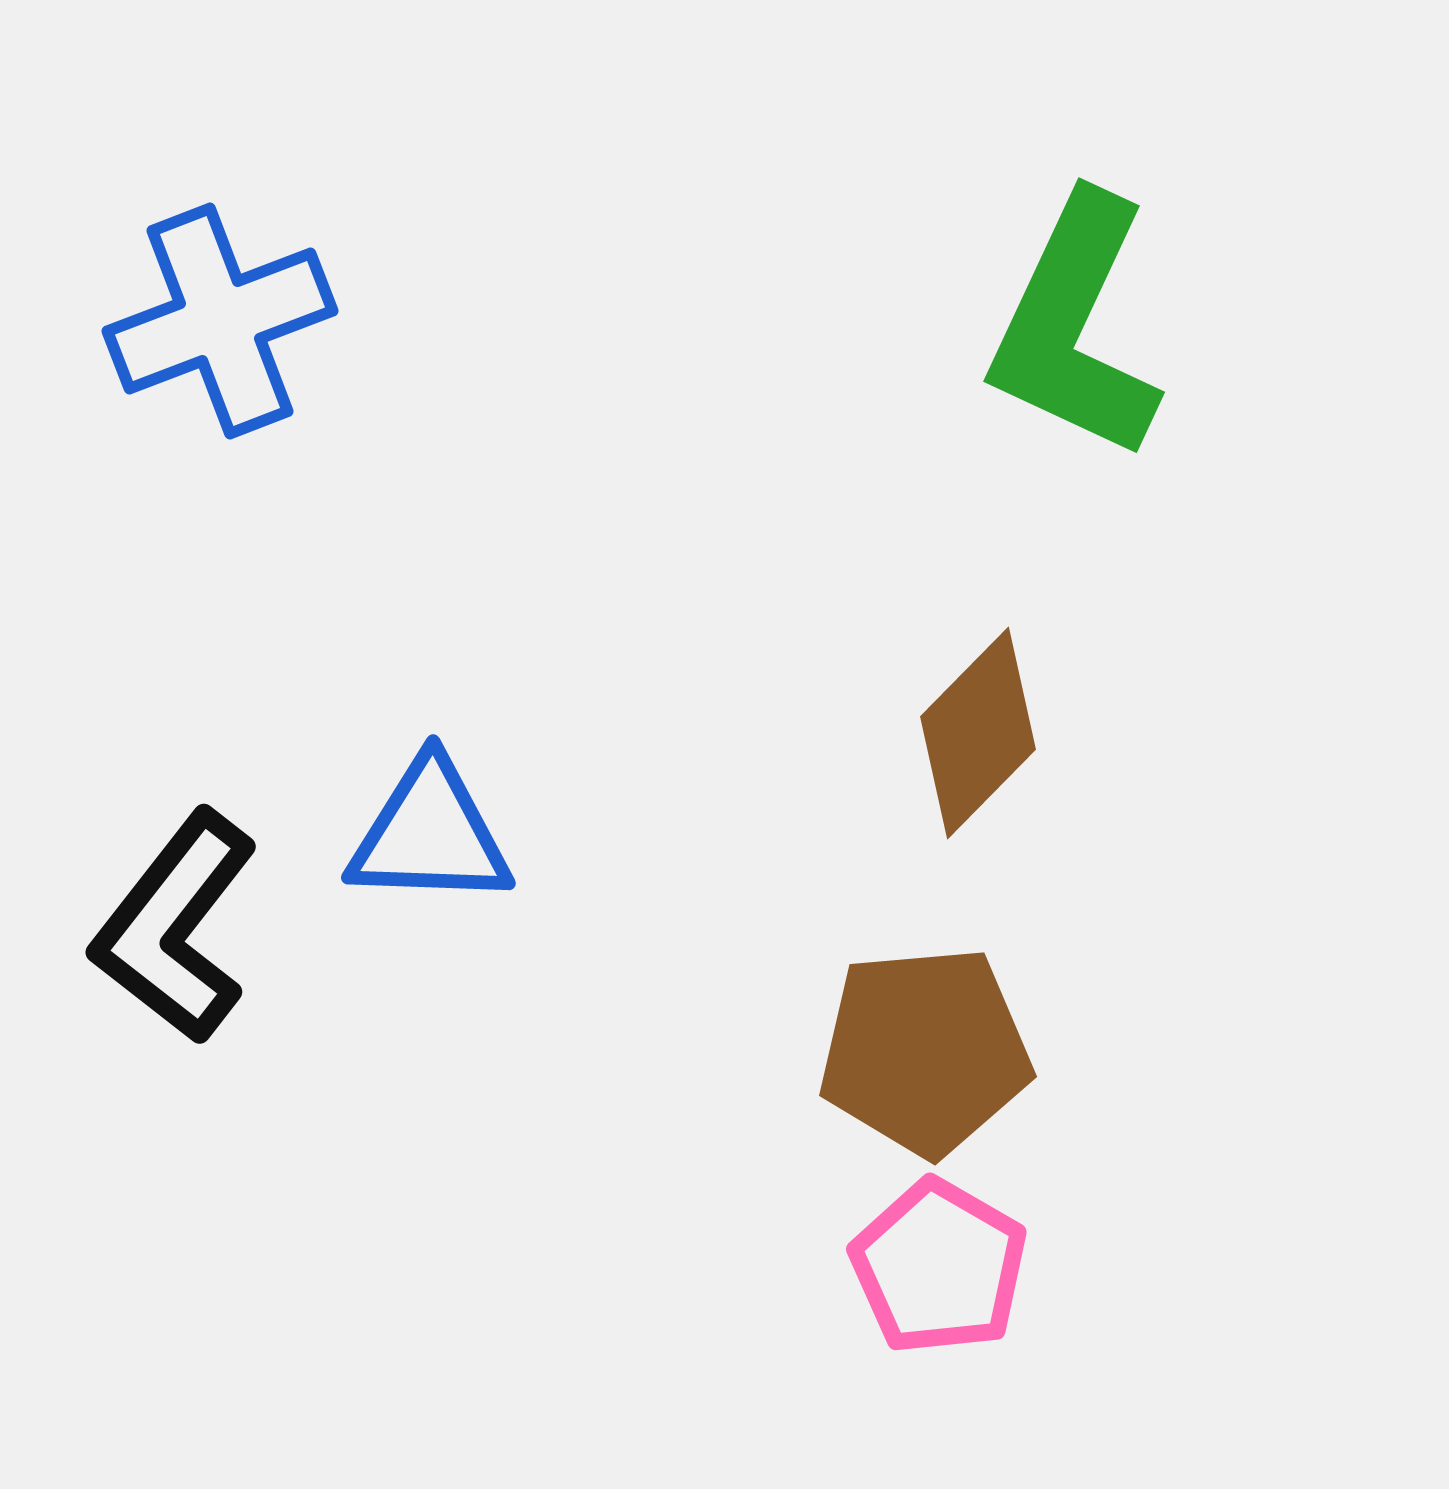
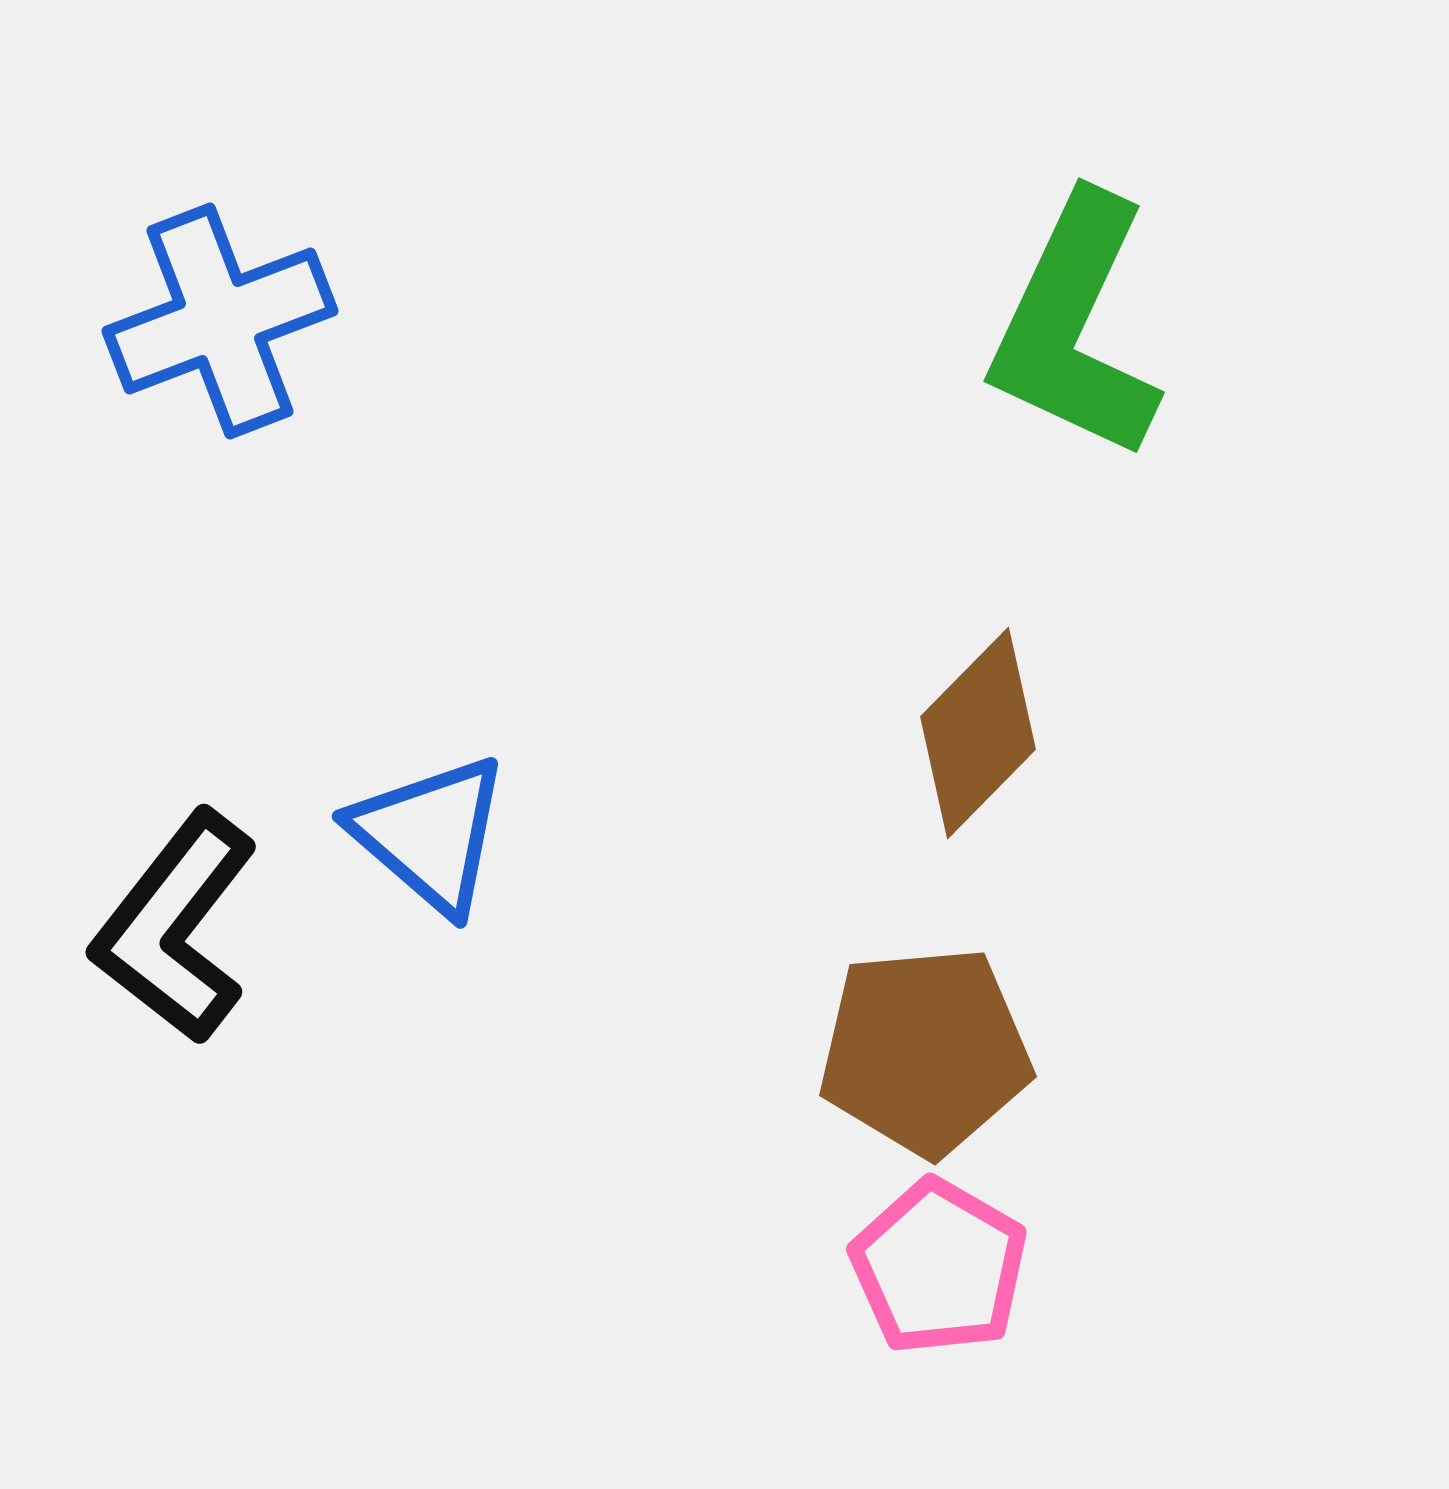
blue triangle: rotated 39 degrees clockwise
